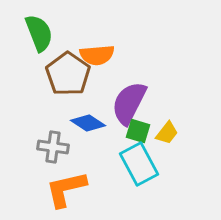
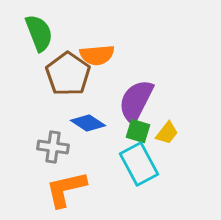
purple semicircle: moved 7 px right, 2 px up
